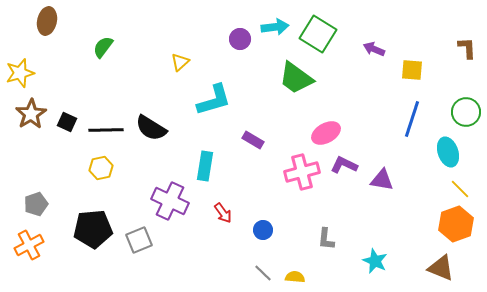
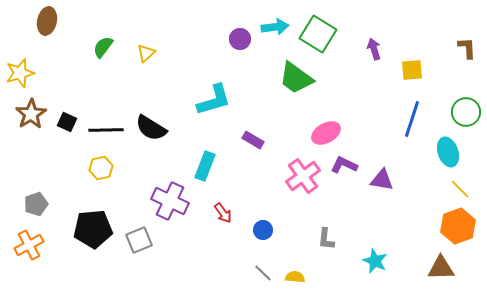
purple arrow: rotated 50 degrees clockwise
yellow triangle: moved 34 px left, 9 px up
yellow square: rotated 10 degrees counterclockwise
cyan rectangle: rotated 12 degrees clockwise
pink cross: moved 1 px right, 4 px down; rotated 20 degrees counterclockwise
orange hexagon: moved 2 px right, 2 px down
brown triangle: rotated 24 degrees counterclockwise
